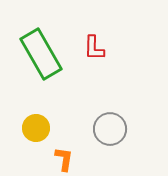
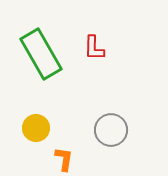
gray circle: moved 1 px right, 1 px down
